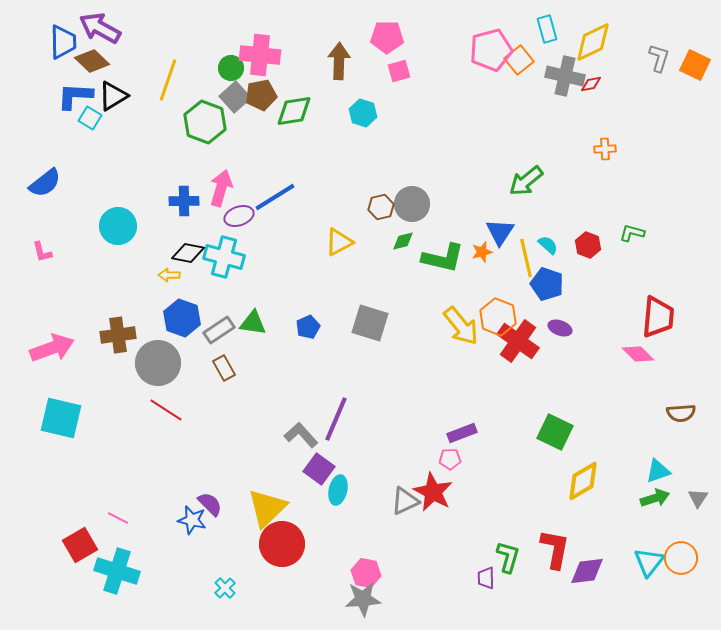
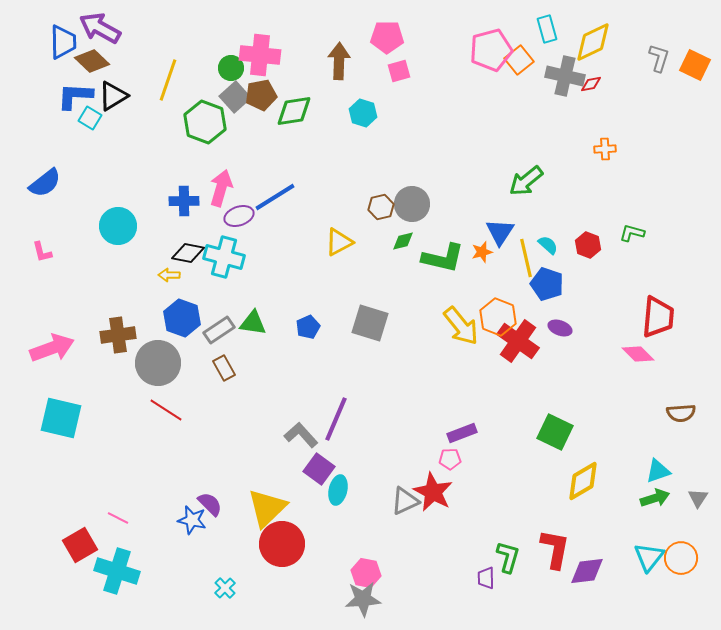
cyan triangle at (649, 562): moved 5 px up
